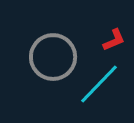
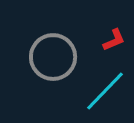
cyan line: moved 6 px right, 7 px down
